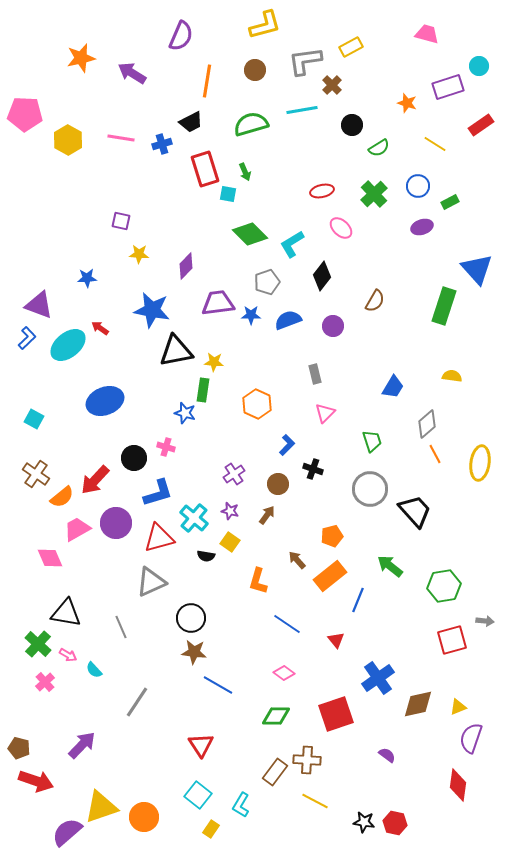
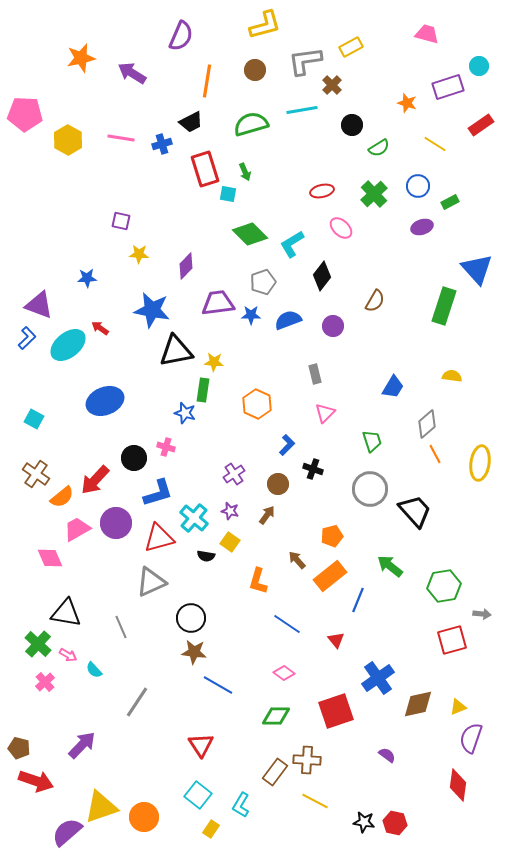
gray pentagon at (267, 282): moved 4 px left
gray arrow at (485, 621): moved 3 px left, 7 px up
red square at (336, 714): moved 3 px up
